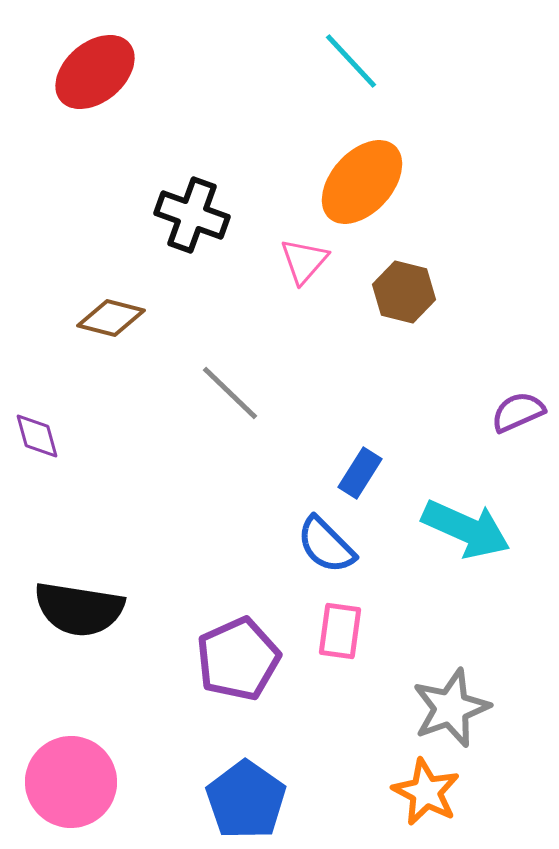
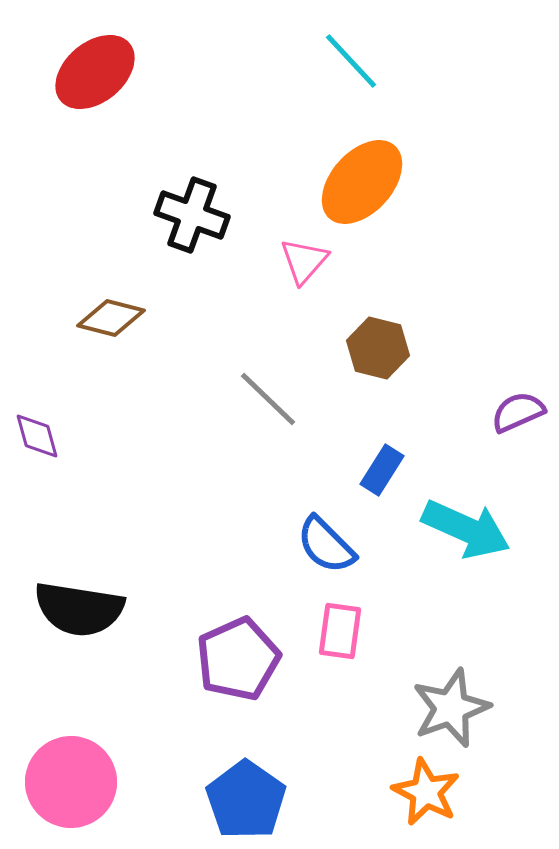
brown hexagon: moved 26 px left, 56 px down
gray line: moved 38 px right, 6 px down
blue rectangle: moved 22 px right, 3 px up
